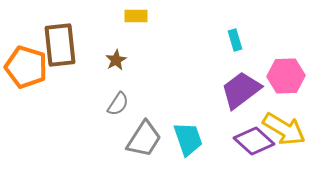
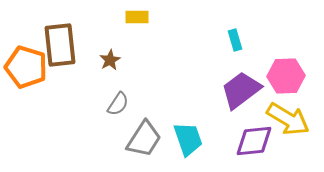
yellow rectangle: moved 1 px right, 1 px down
brown star: moved 6 px left
yellow arrow: moved 4 px right, 10 px up
purple diamond: rotated 48 degrees counterclockwise
